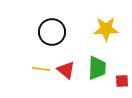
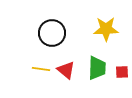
black circle: moved 1 px down
red square: moved 9 px up
